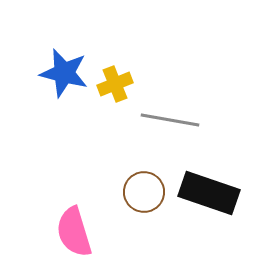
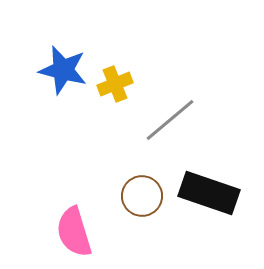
blue star: moved 1 px left, 3 px up
gray line: rotated 50 degrees counterclockwise
brown circle: moved 2 px left, 4 px down
